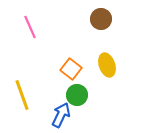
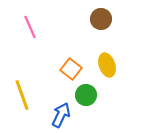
green circle: moved 9 px right
